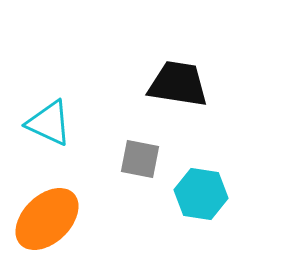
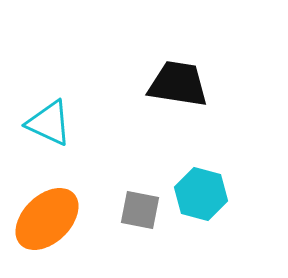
gray square: moved 51 px down
cyan hexagon: rotated 6 degrees clockwise
